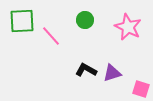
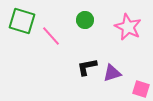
green square: rotated 20 degrees clockwise
black L-shape: moved 1 px right, 3 px up; rotated 40 degrees counterclockwise
